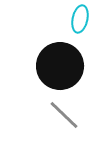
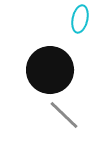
black circle: moved 10 px left, 4 px down
